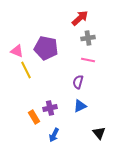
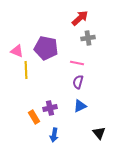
pink line: moved 11 px left, 3 px down
yellow line: rotated 24 degrees clockwise
blue arrow: rotated 16 degrees counterclockwise
